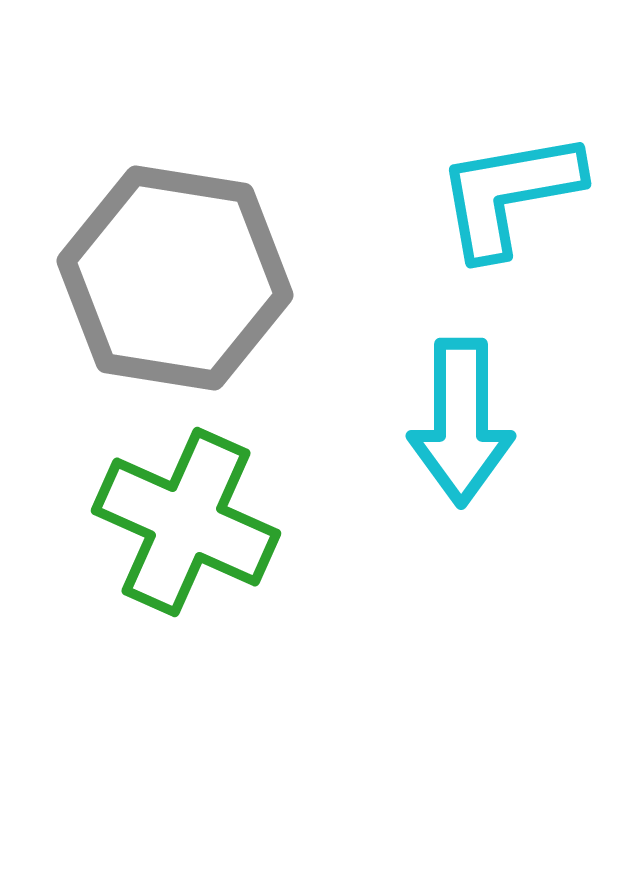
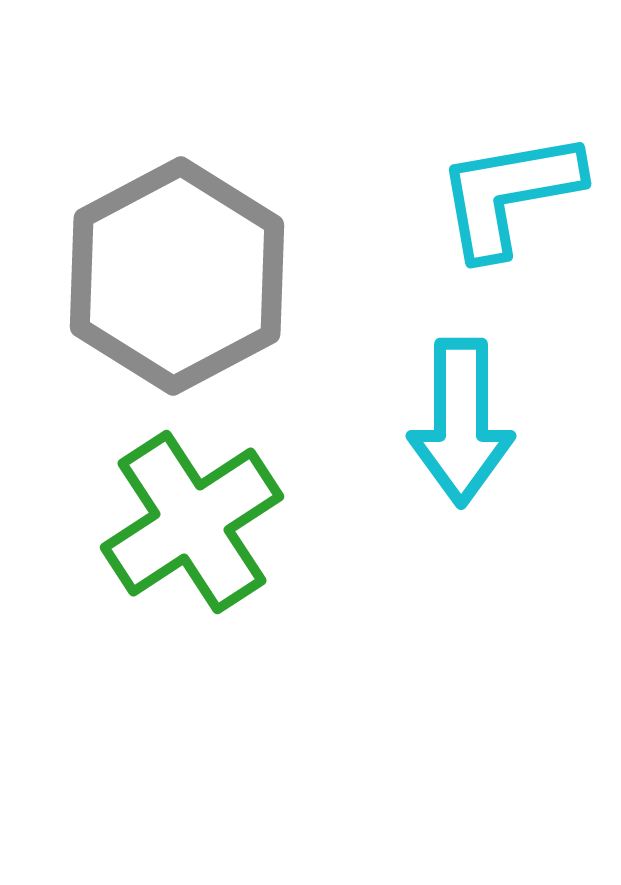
gray hexagon: moved 2 px right, 2 px up; rotated 23 degrees clockwise
green cross: moved 6 px right; rotated 33 degrees clockwise
